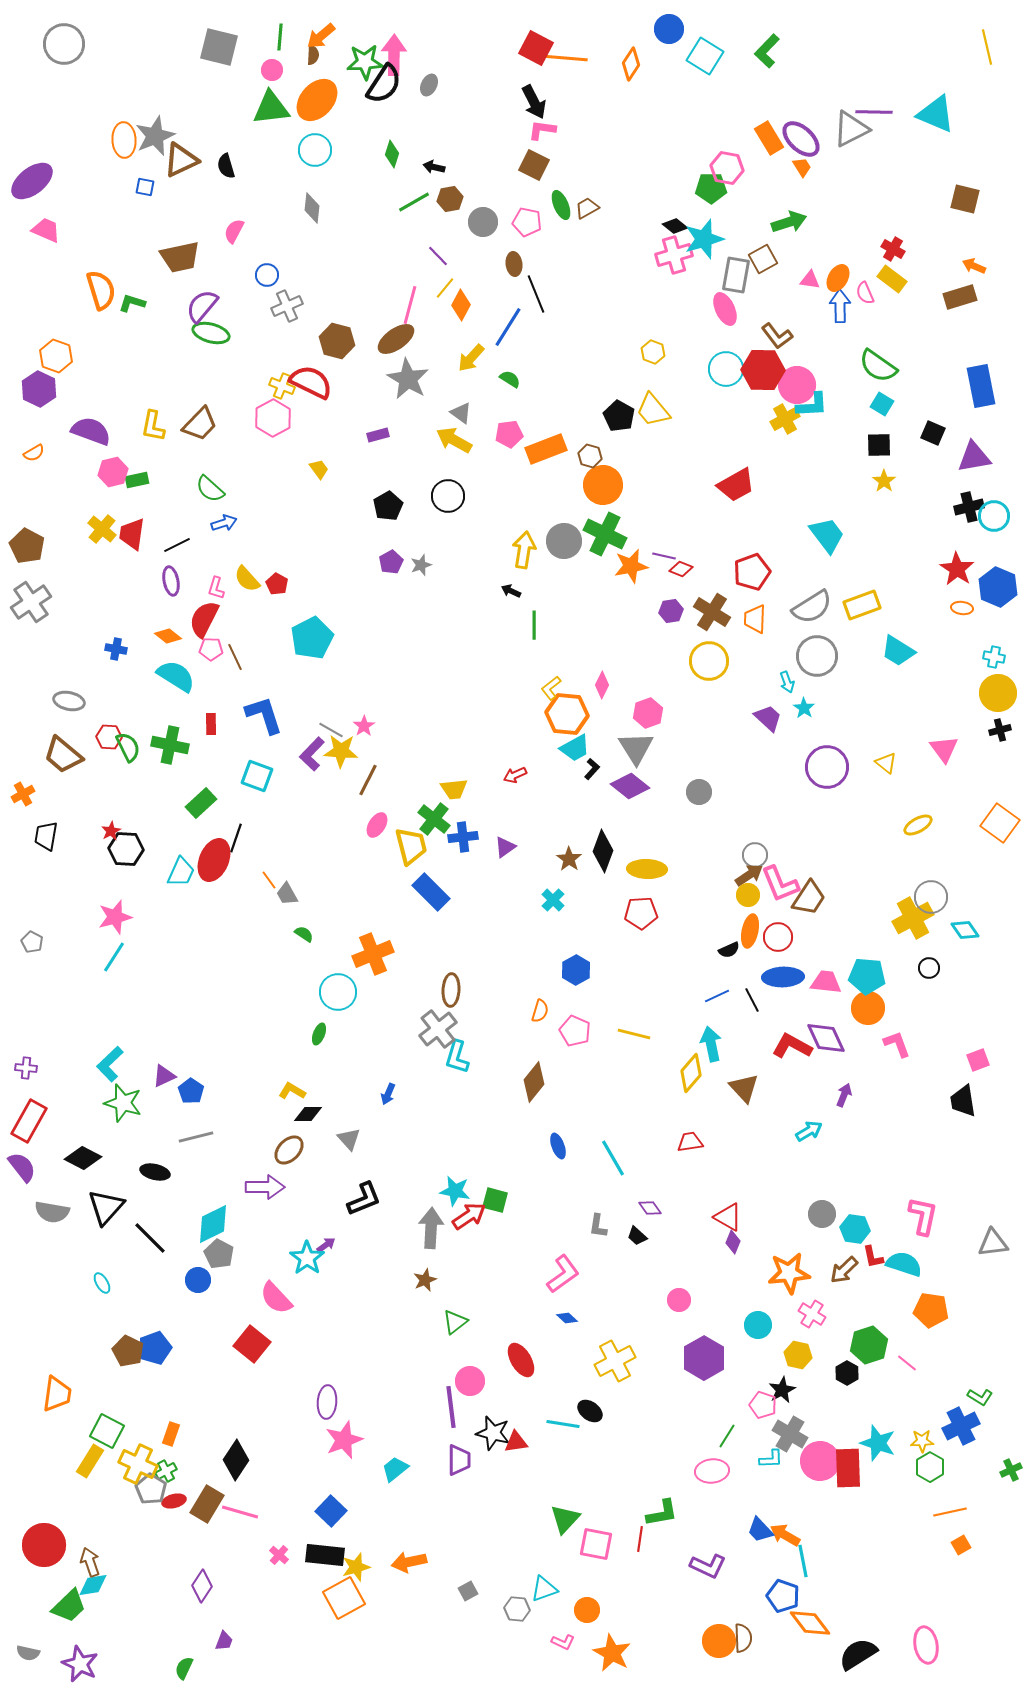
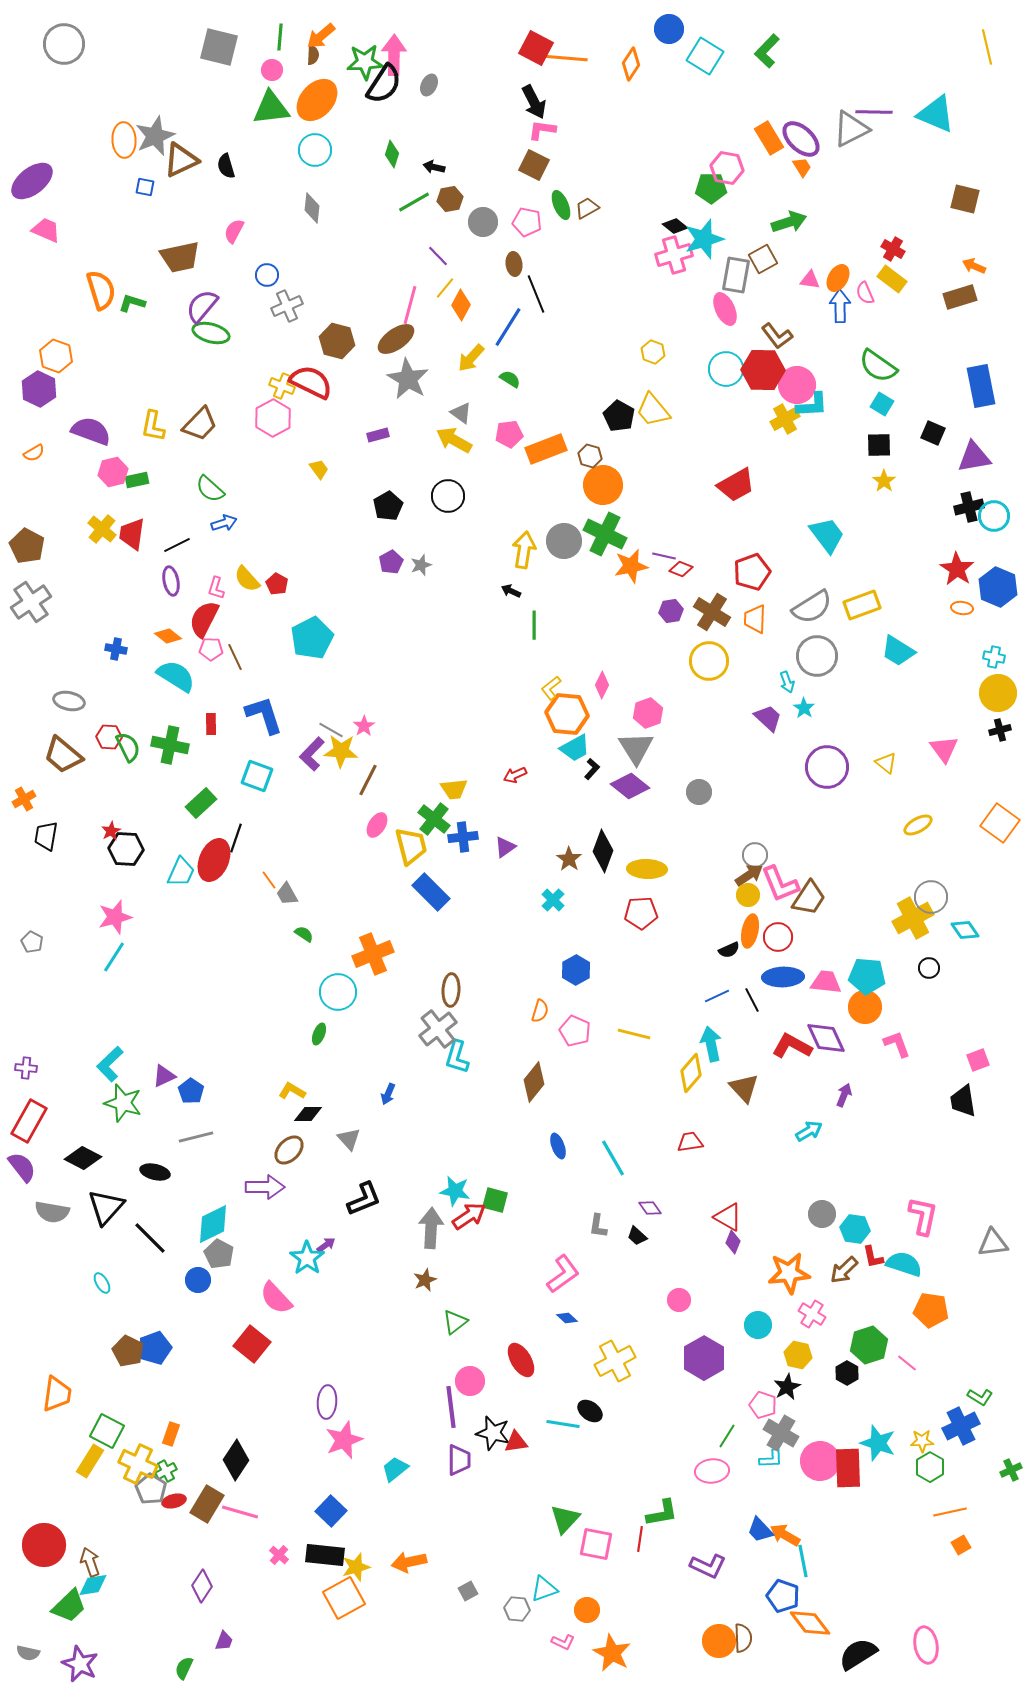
orange cross at (23, 794): moved 1 px right, 5 px down
orange circle at (868, 1008): moved 3 px left, 1 px up
black star at (782, 1390): moved 5 px right, 3 px up
gray cross at (790, 1434): moved 9 px left, 1 px up
